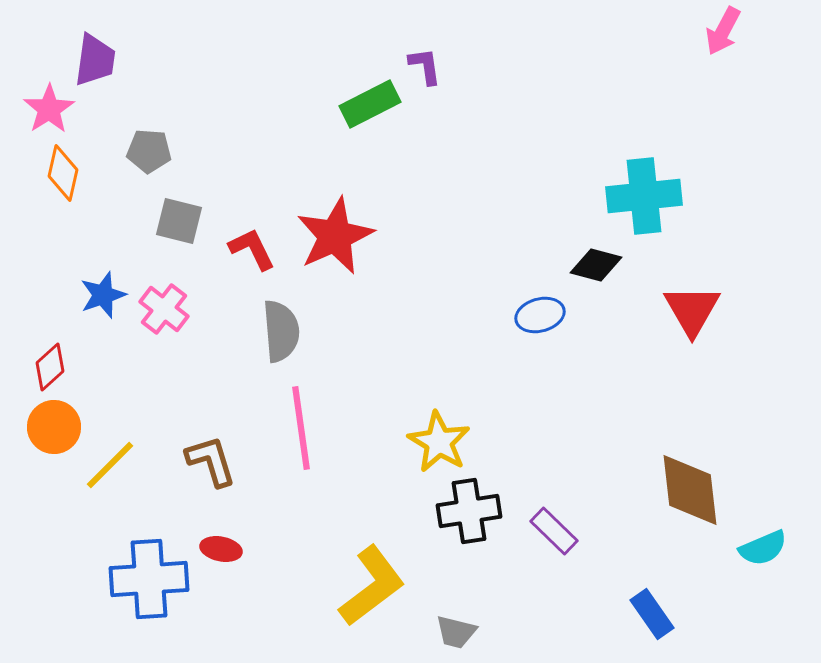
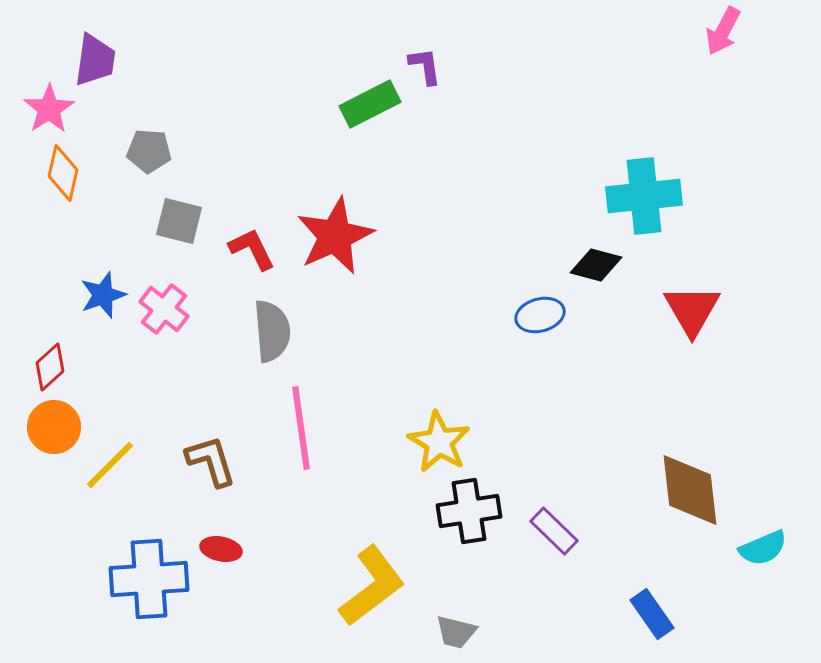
gray semicircle: moved 9 px left
